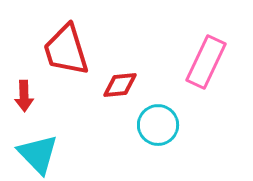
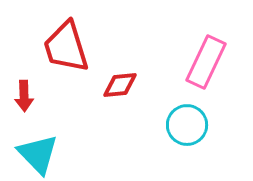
red trapezoid: moved 3 px up
cyan circle: moved 29 px right
